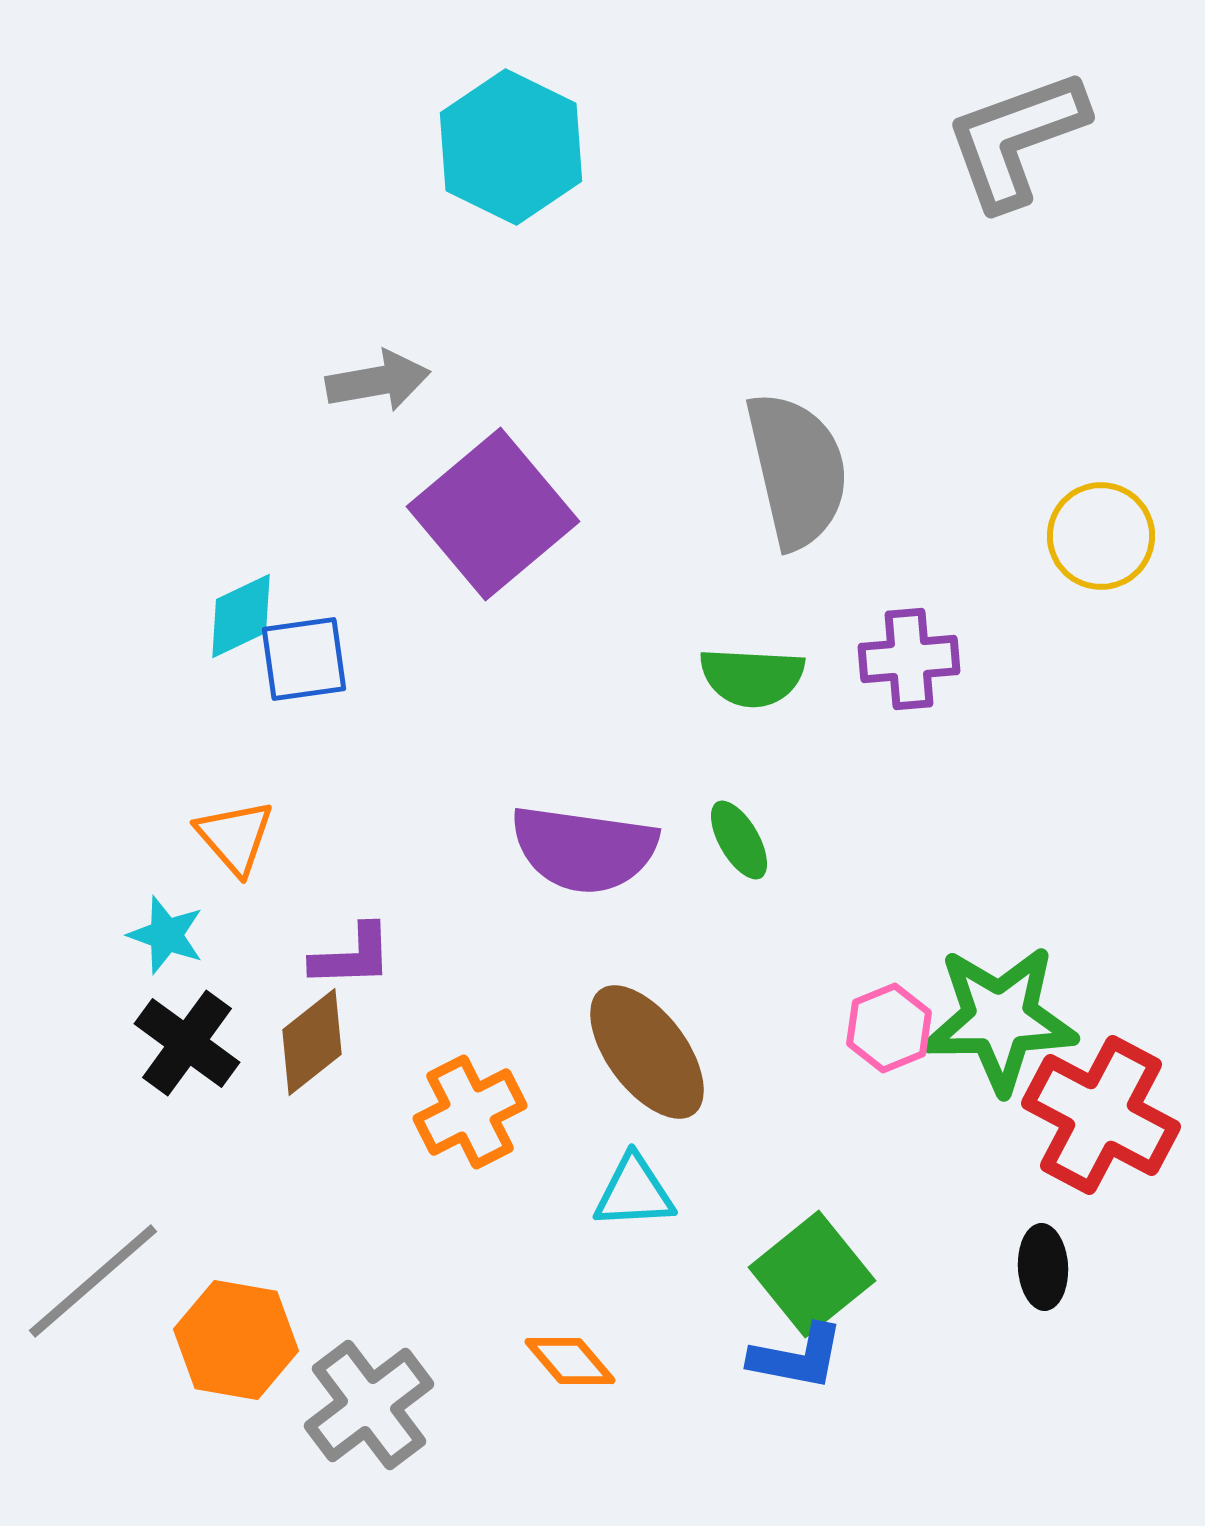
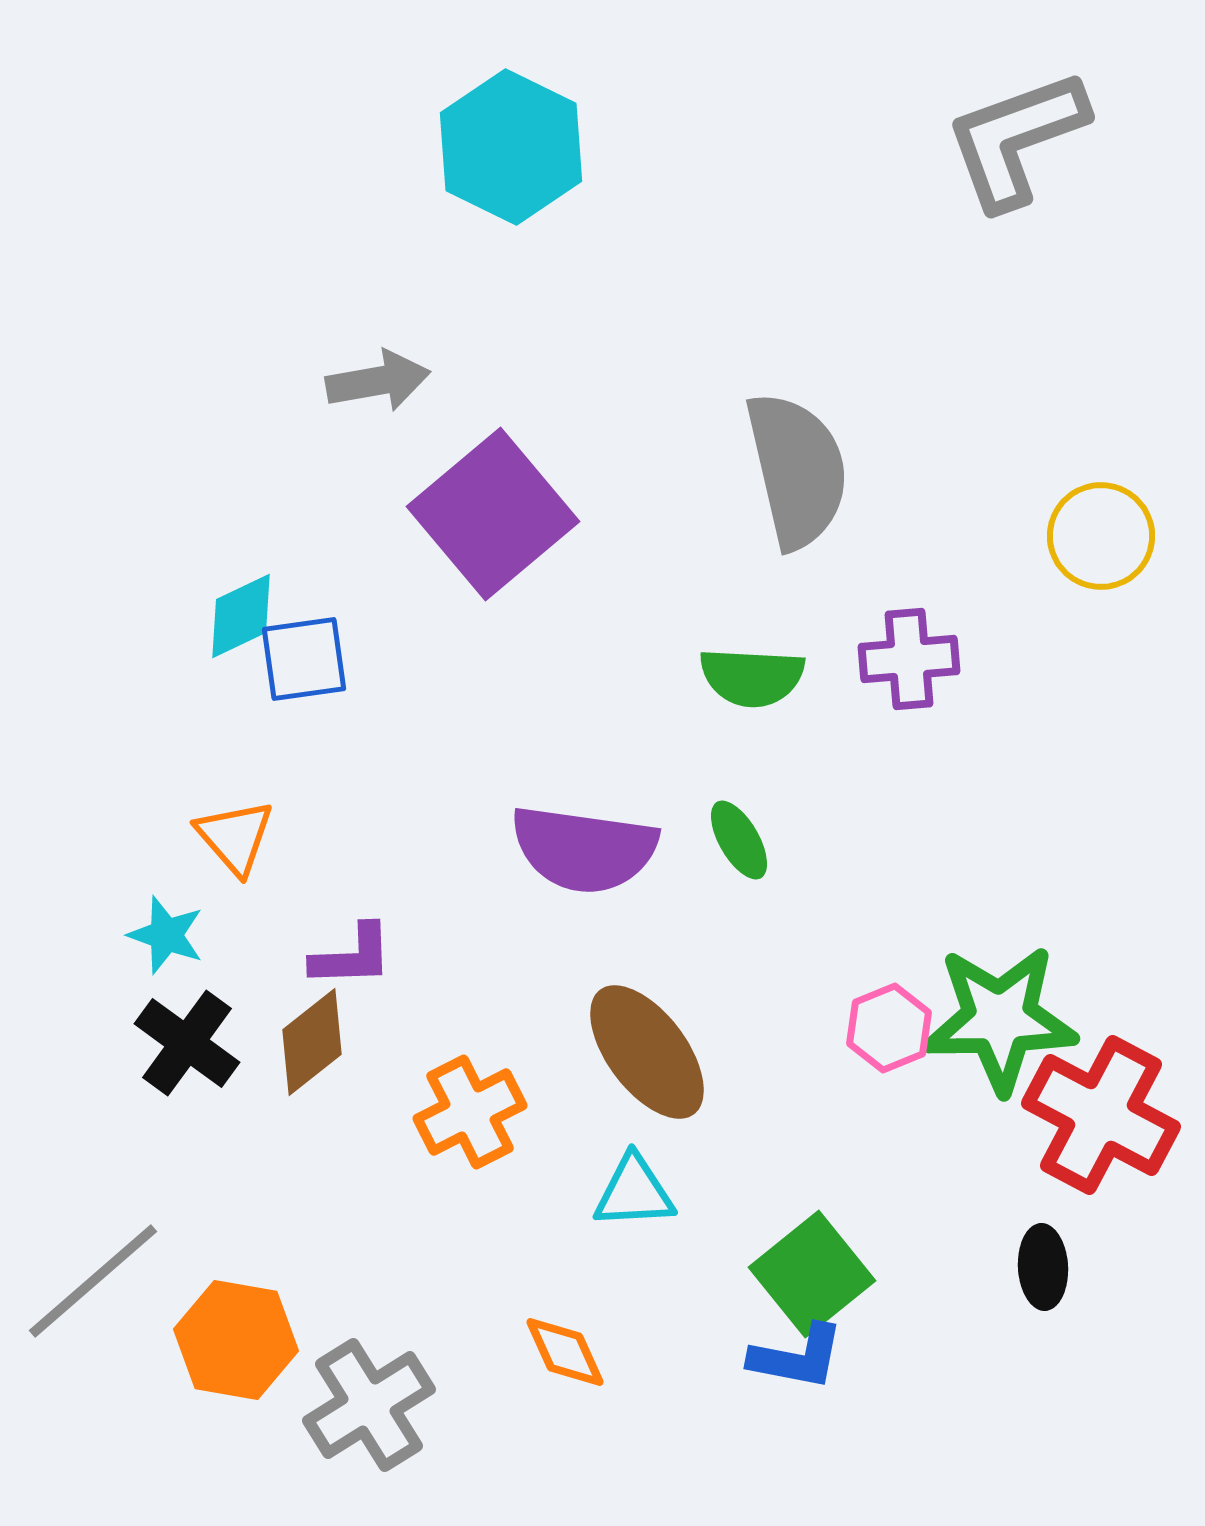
orange diamond: moved 5 px left, 9 px up; rotated 16 degrees clockwise
gray cross: rotated 5 degrees clockwise
